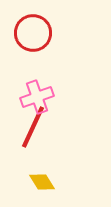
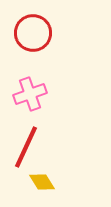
pink cross: moved 7 px left, 3 px up
red line: moved 7 px left, 20 px down
